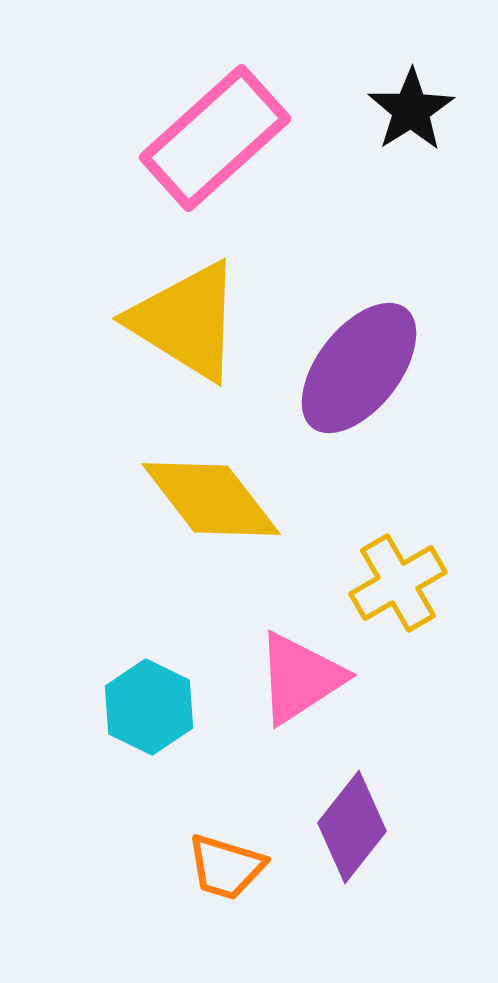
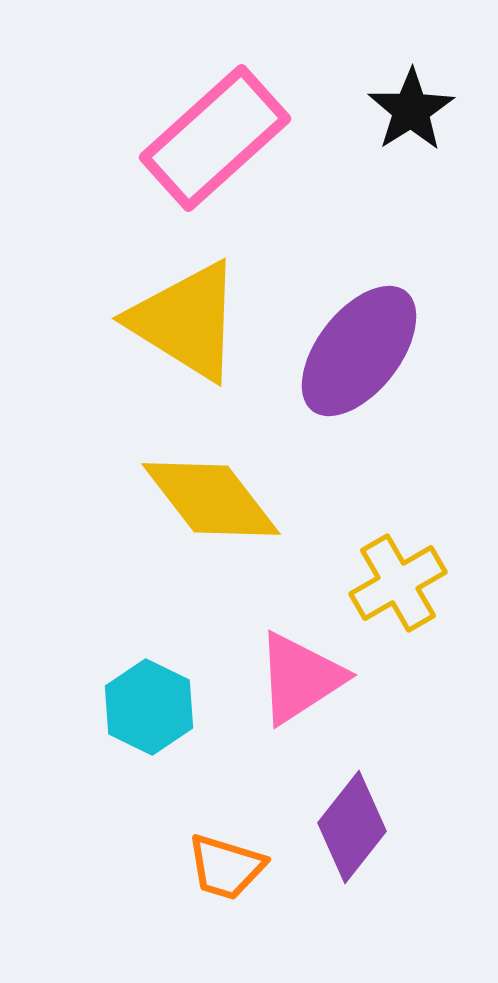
purple ellipse: moved 17 px up
